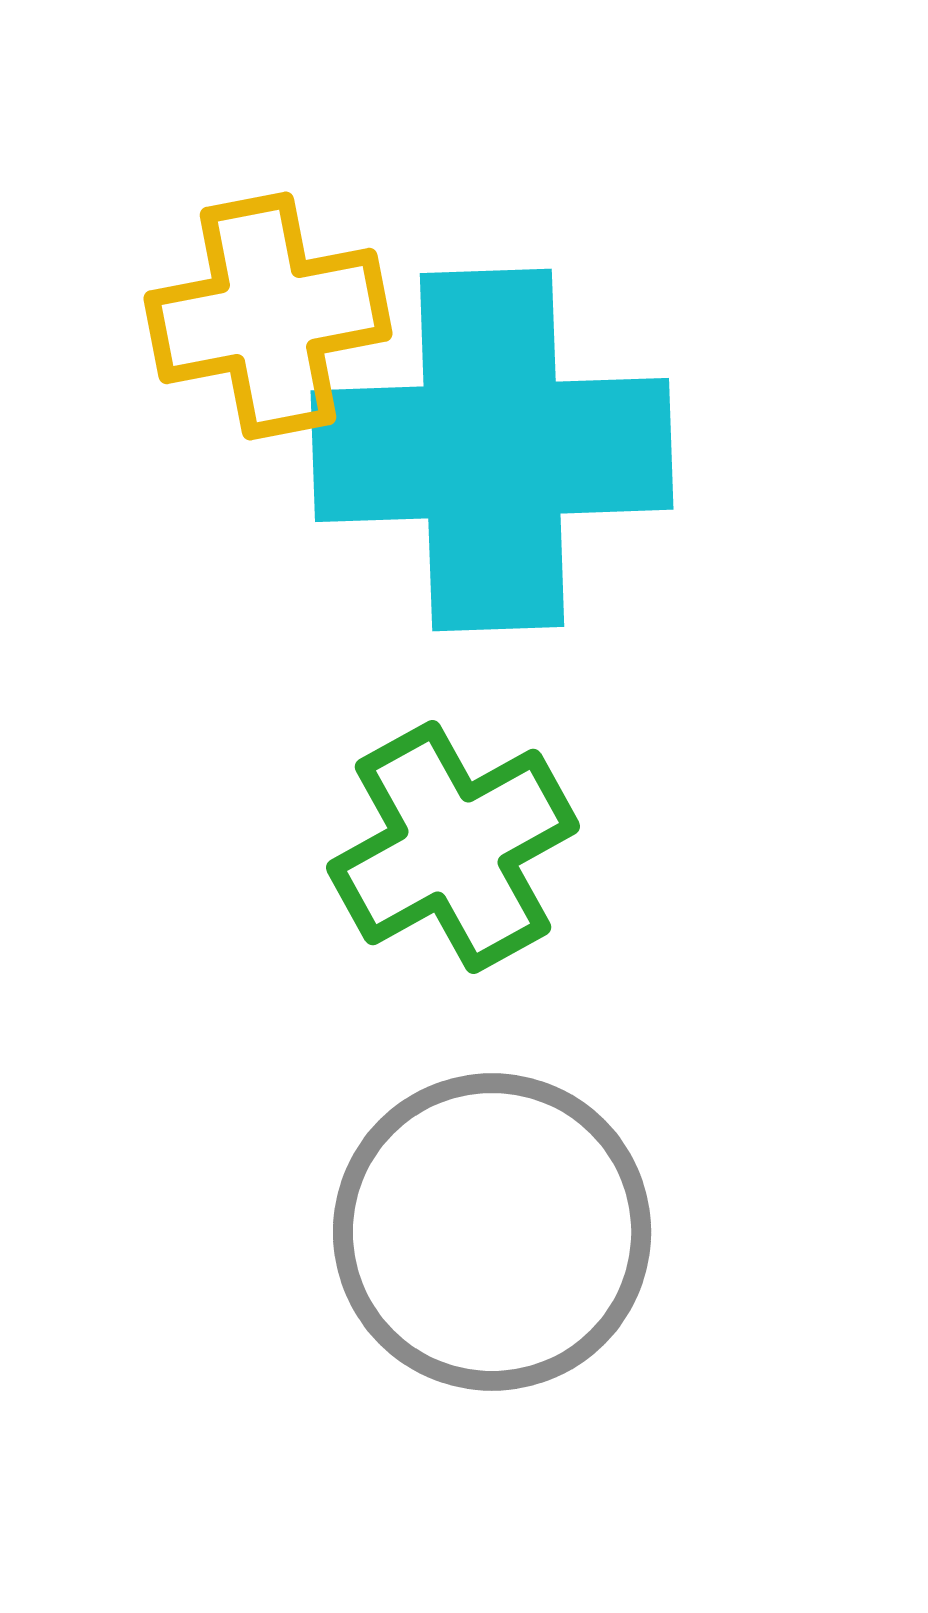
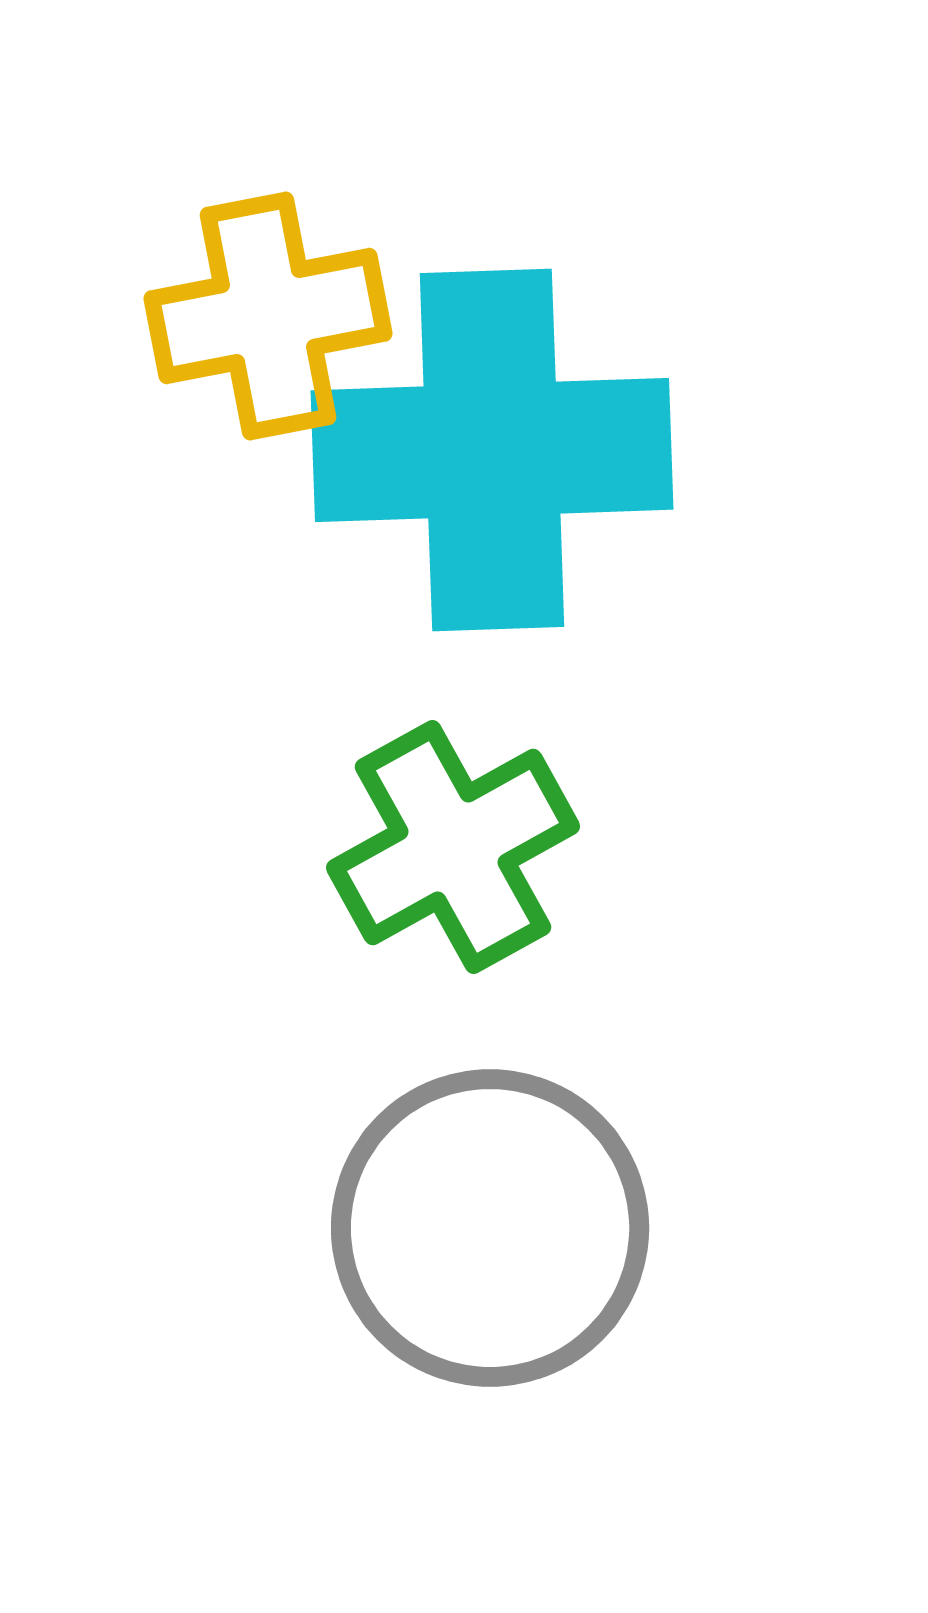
gray circle: moved 2 px left, 4 px up
